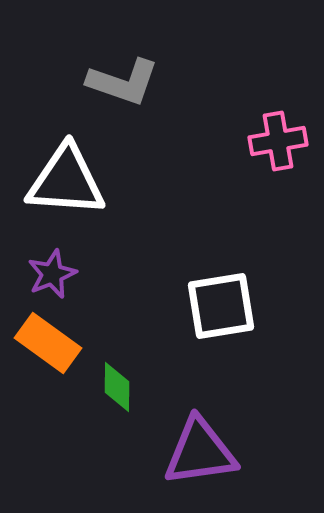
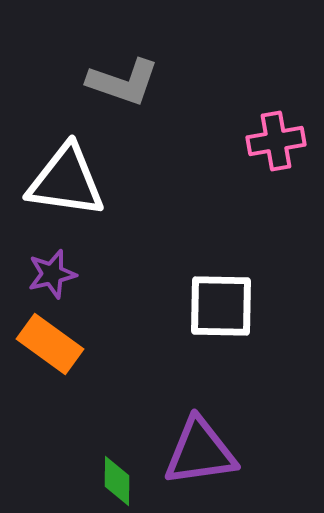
pink cross: moved 2 px left
white triangle: rotated 4 degrees clockwise
purple star: rotated 9 degrees clockwise
white square: rotated 10 degrees clockwise
orange rectangle: moved 2 px right, 1 px down
green diamond: moved 94 px down
